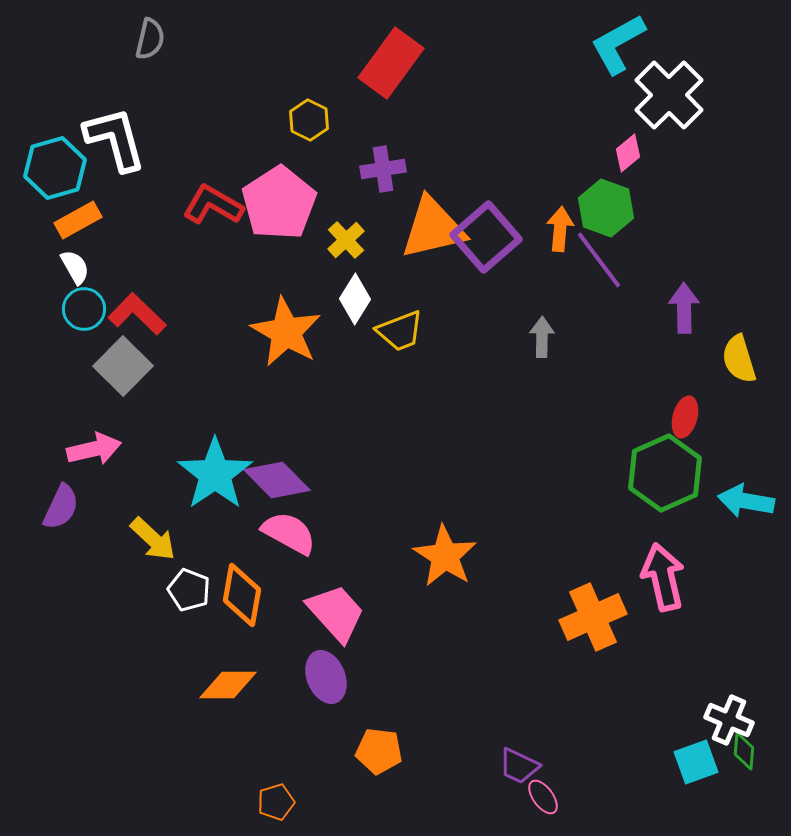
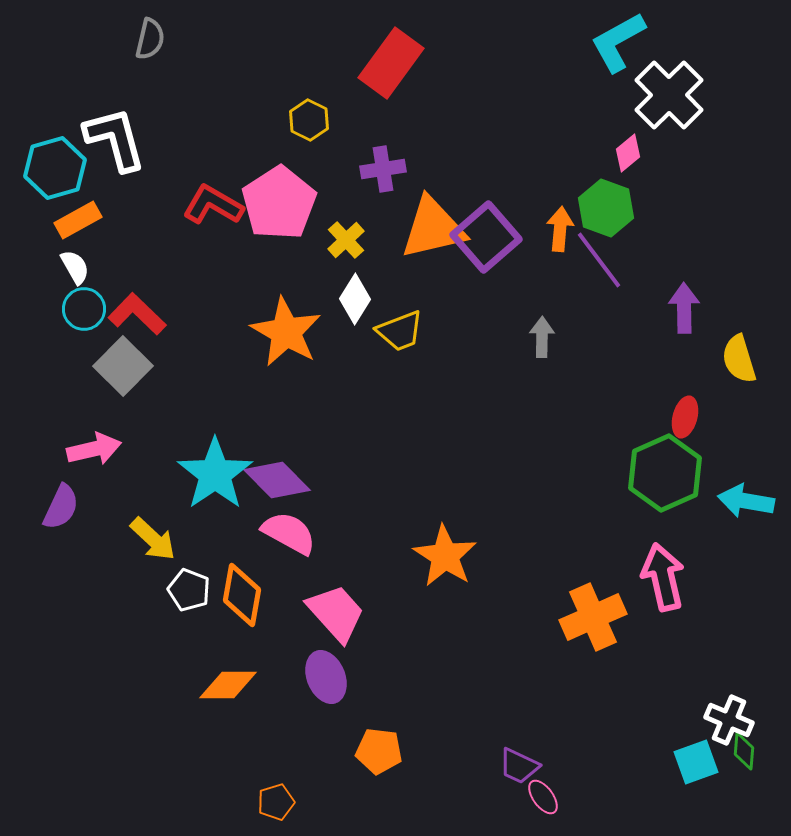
cyan L-shape at (618, 44): moved 2 px up
